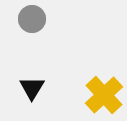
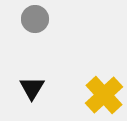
gray circle: moved 3 px right
